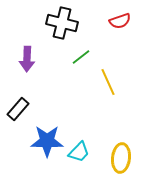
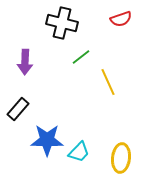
red semicircle: moved 1 px right, 2 px up
purple arrow: moved 2 px left, 3 px down
blue star: moved 1 px up
